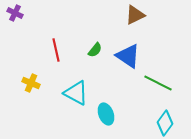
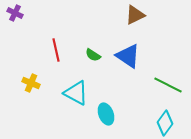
green semicircle: moved 2 px left, 5 px down; rotated 84 degrees clockwise
green line: moved 10 px right, 2 px down
